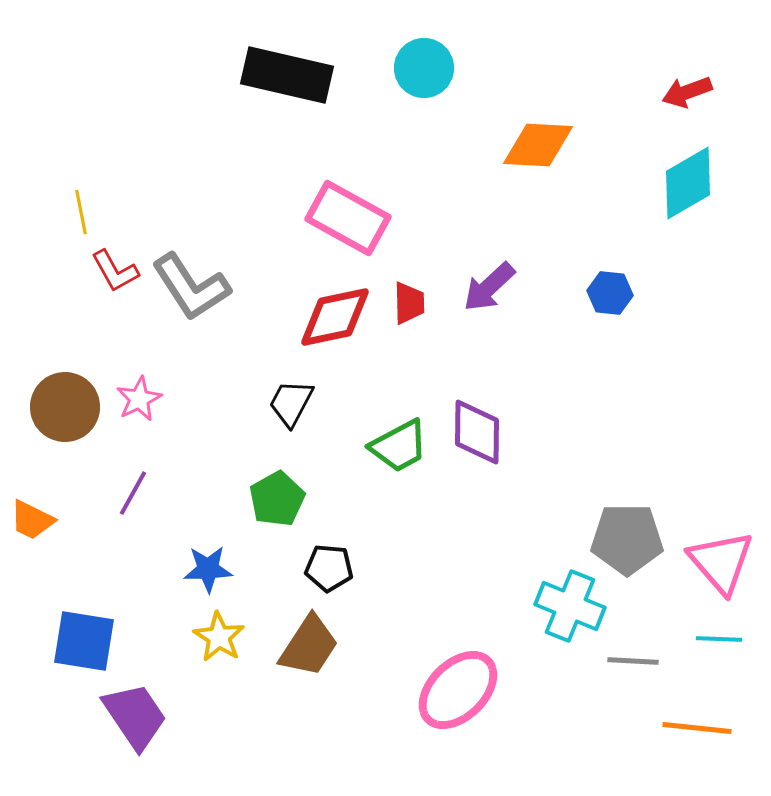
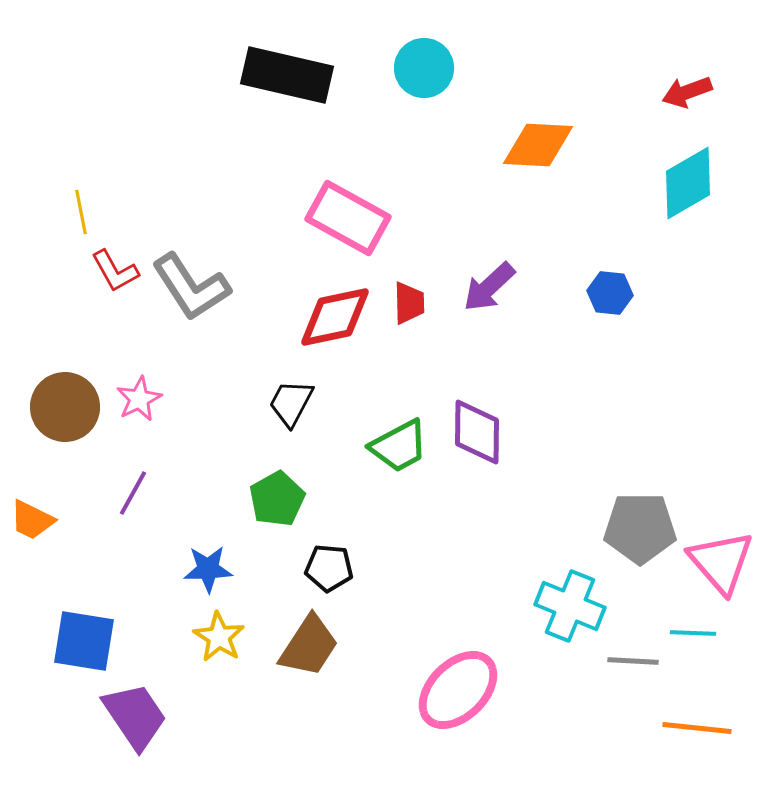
gray pentagon: moved 13 px right, 11 px up
cyan line: moved 26 px left, 6 px up
